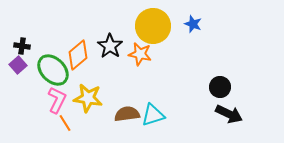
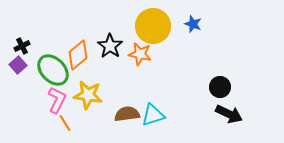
black cross: rotated 35 degrees counterclockwise
yellow star: moved 3 px up
